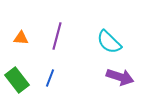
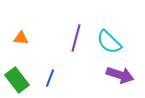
purple line: moved 19 px right, 2 px down
purple arrow: moved 2 px up
